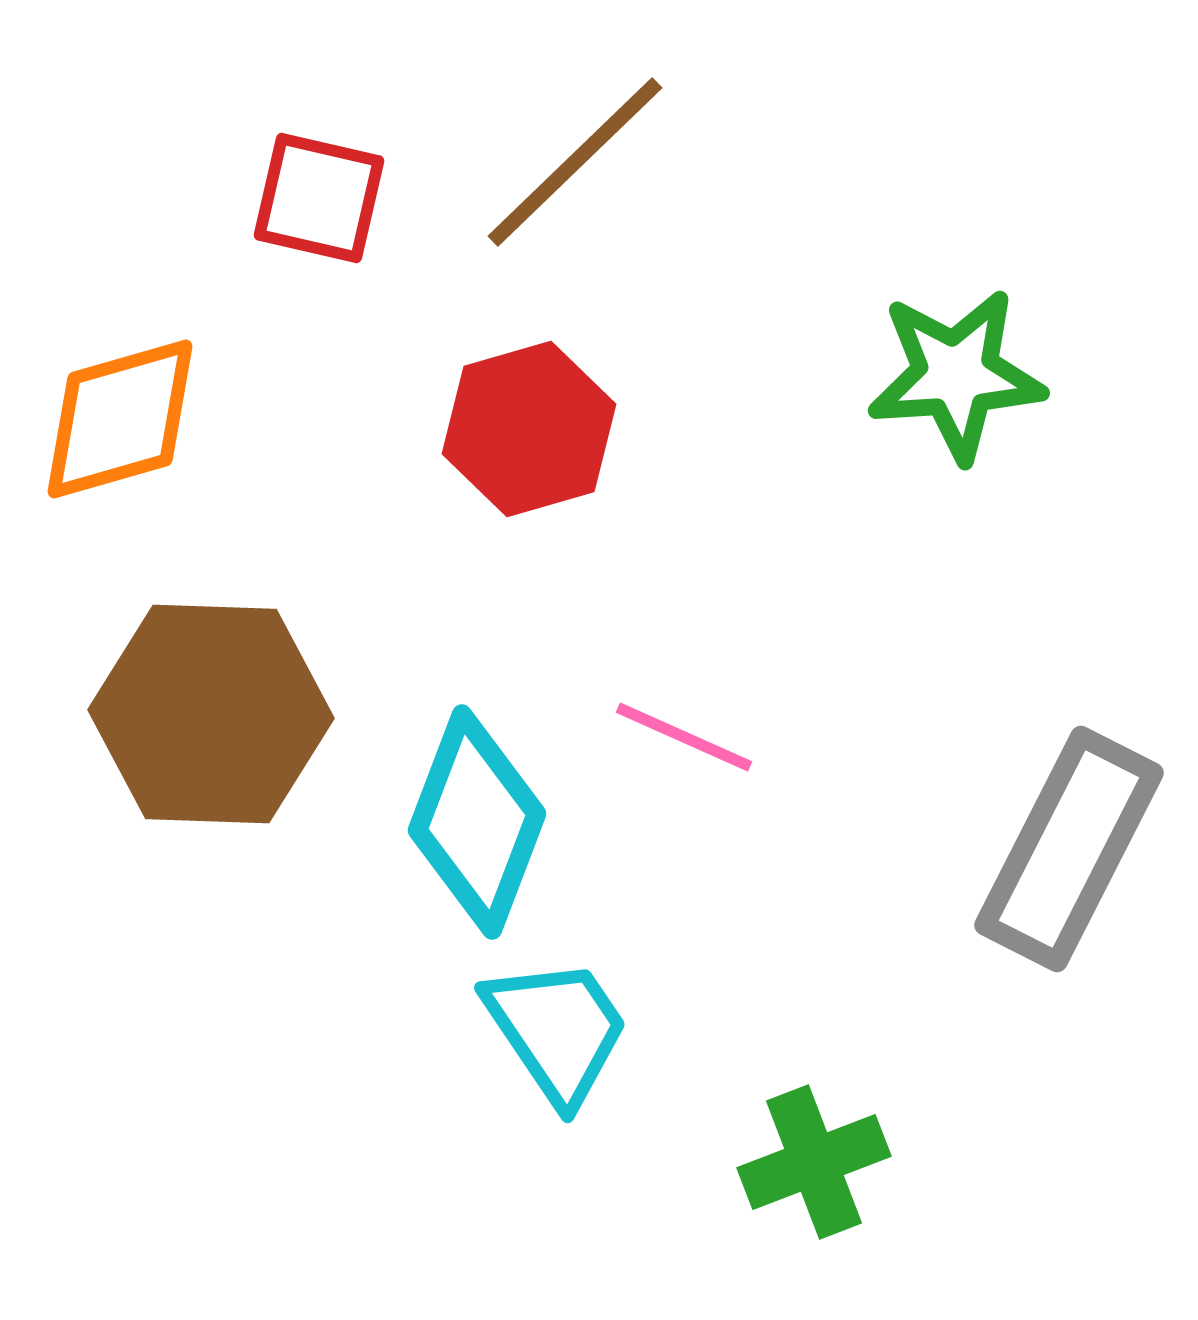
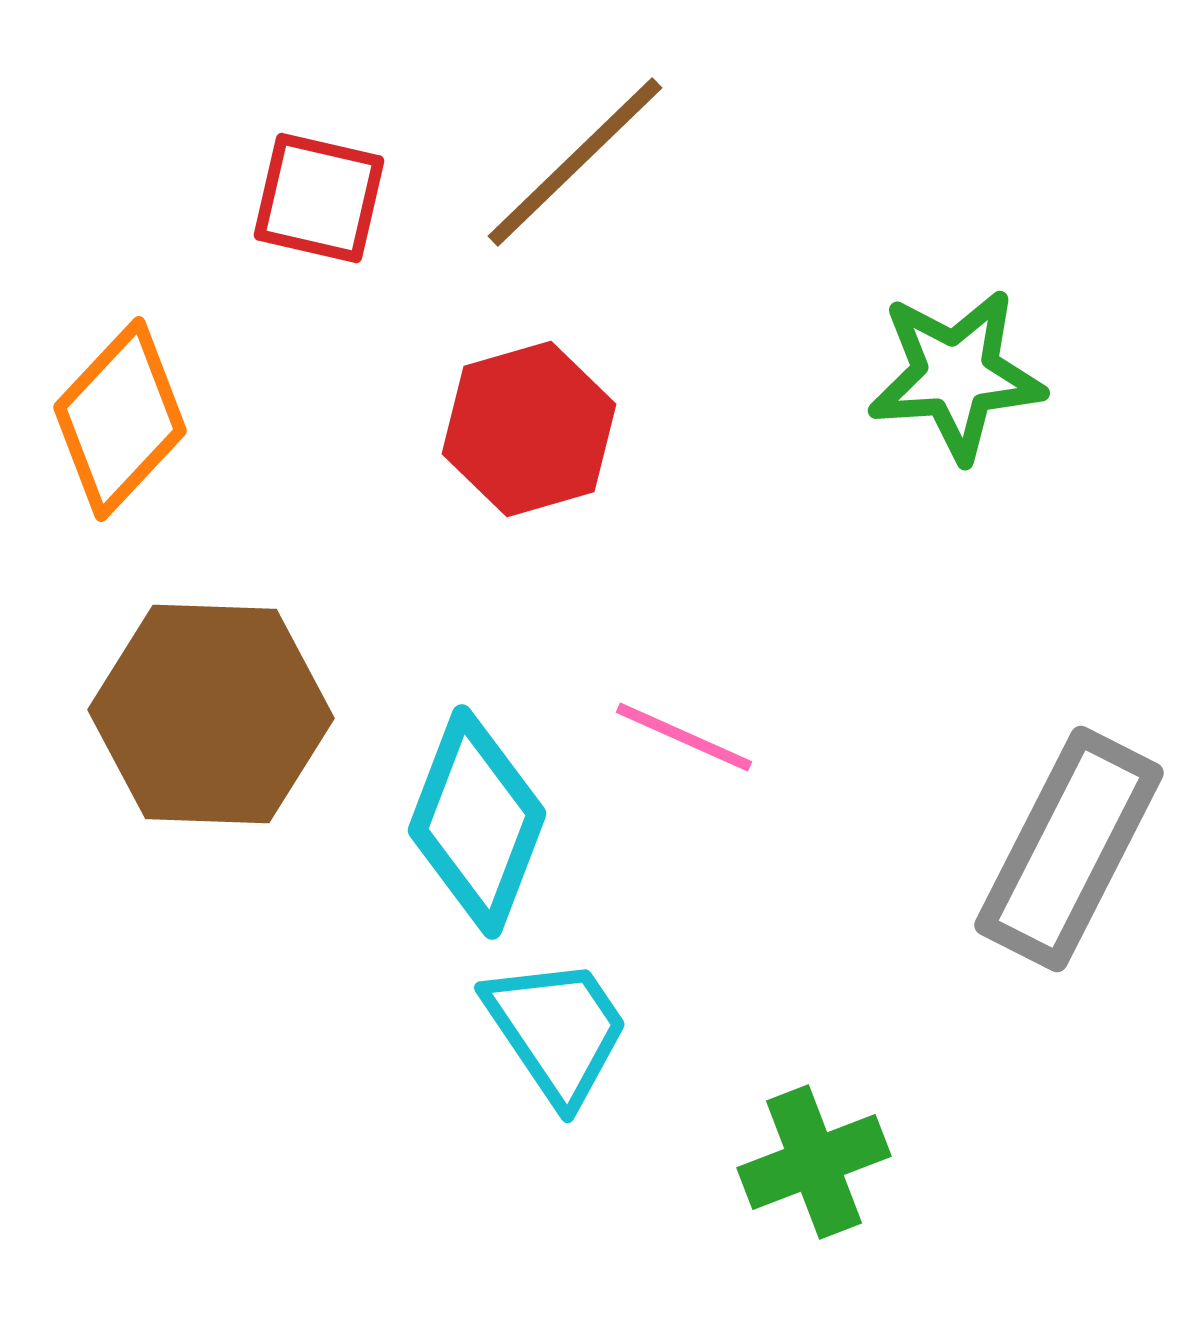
orange diamond: rotated 31 degrees counterclockwise
